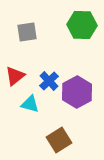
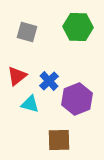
green hexagon: moved 4 px left, 2 px down
gray square: rotated 25 degrees clockwise
red triangle: moved 2 px right
purple hexagon: moved 7 px down; rotated 8 degrees clockwise
brown square: rotated 30 degrees clockwise
